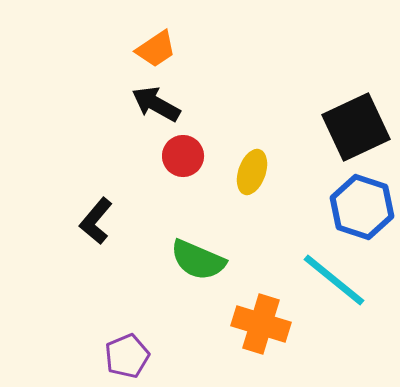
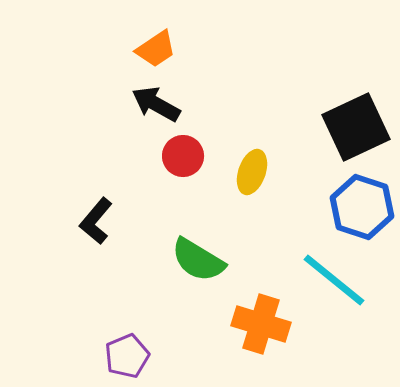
green semicircle: rotated 8 degrees clockwise
